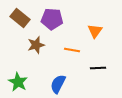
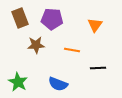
brown rectangle: rotated 30 degrees clockwise
orange triangle: moved 6 px up
brown star: rotated 12 degrees clockwise
blue semicircle: rotated 96 degrees counterclockwise
